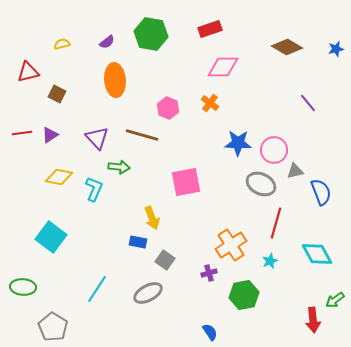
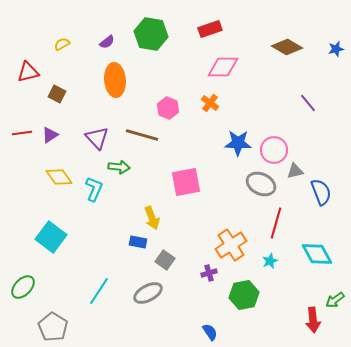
yellow semicircle at (62, 44): rotated 14 degrees counterclockwise
yellow diamond at (59, 177): rotated 44 degrees clockwise
green ellipse at (23, 287): rotated 50 degrees counterclockwise
cyan line at (97, 289): moved 2 px right, 2 px down
